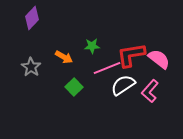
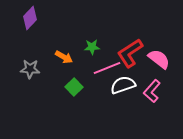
purple diamond: moved 2 px left
green star: moved 1 px down
red L-shape: moved 1 px left, 2 px up; rotated 24 degrees counterclockwise
gray star: moved 1 px left, 2 px down; rotated 30 degrees counterclockwise
white semicircle: rotated 15 degrees clockwise
pink L-shape: moved 2 px right
